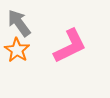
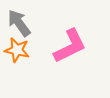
orange star: rotated 20 degrees counterclockwise
